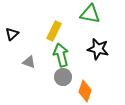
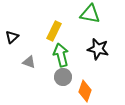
black triangle: moved 3 px down
